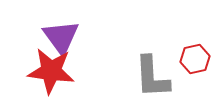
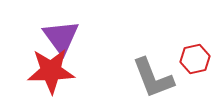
red star: rotated 9 degrees counterclockwise
gray L-shape: moved 1 px right, 1 px down; rotated 18 degrees counterclockwise
